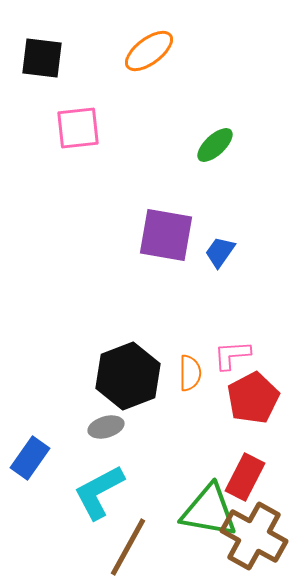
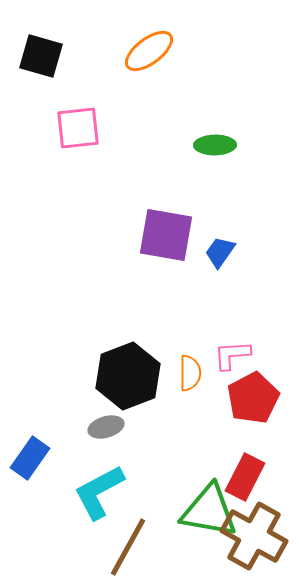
black square: moved 1 px left, 2 px up; rotated 9 degrees clockwise
green ellipse: rotated 42 degrees clockwise
